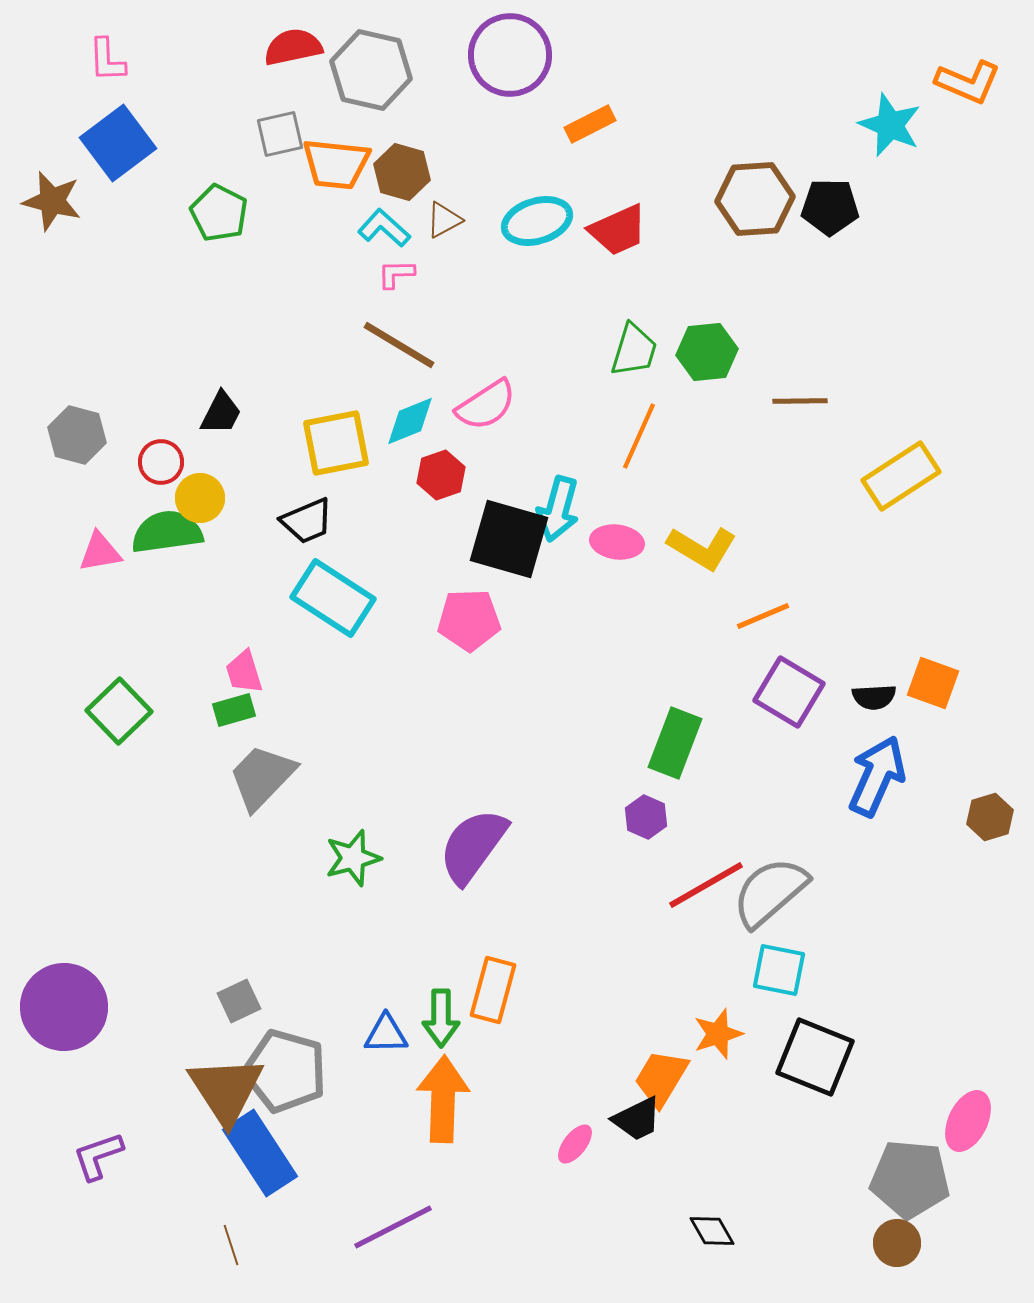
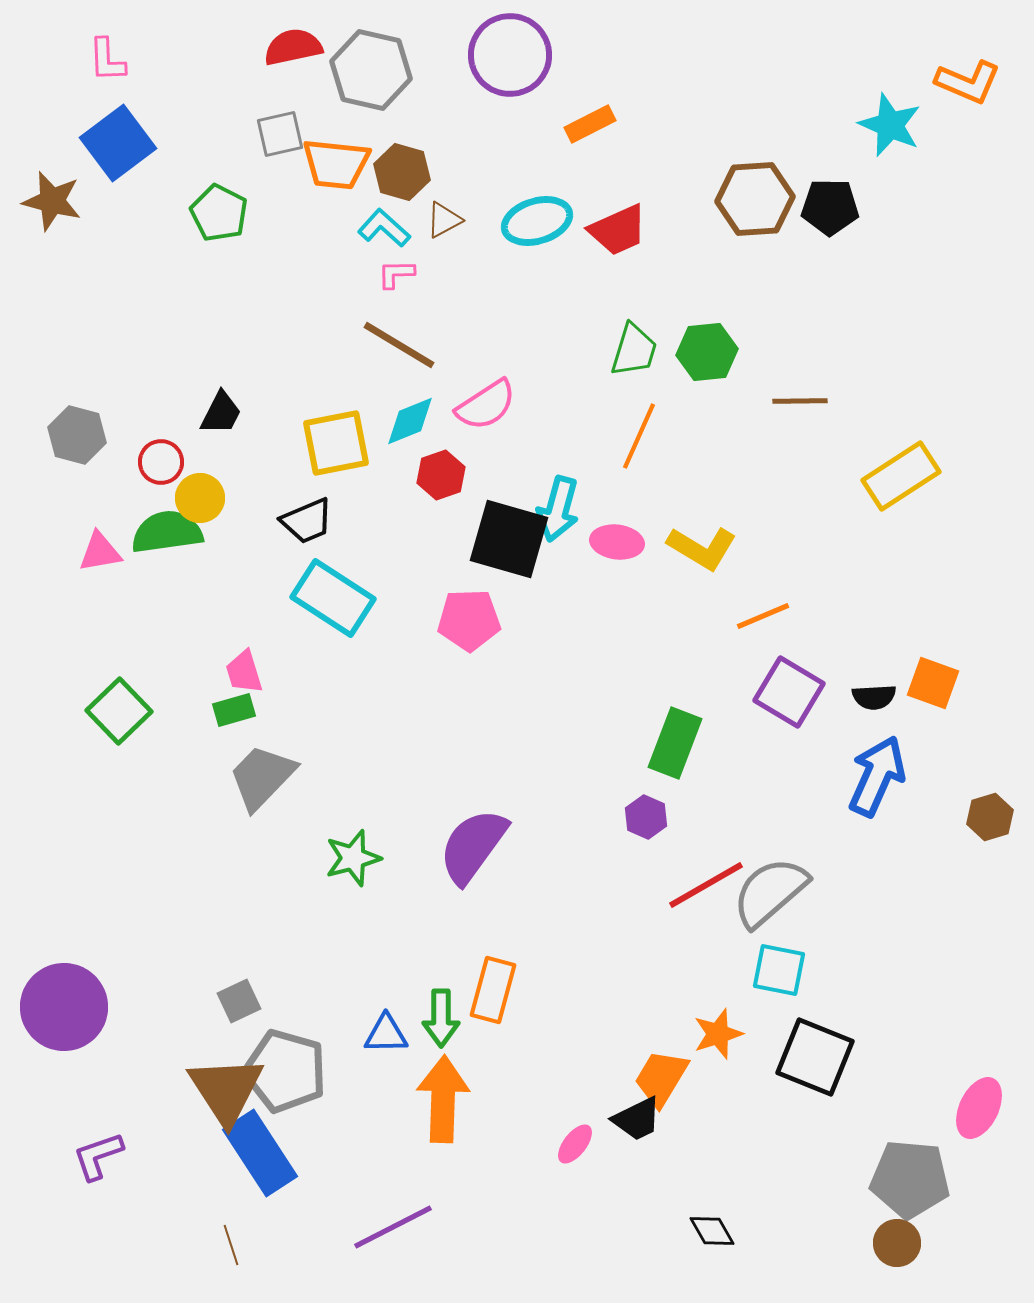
pink ellipse at (968, 1121): moved 11 px right, 13 px up
